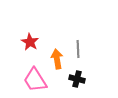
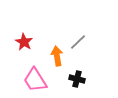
red star: moved 6 px left
gray line: moved 7 px up; rotated 48 degrees clockwise
orange arrow: moved 3 px up
